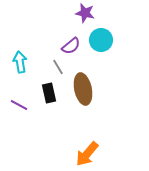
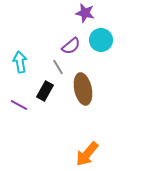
black rectangle: moved 4 px left, 2 px up; rotated 42 degrees clockwise
